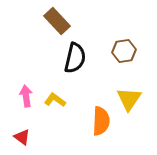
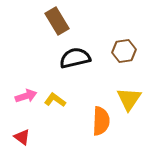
brown rectangle: rotated 12 degrees clockwise
black semicircle: rotated 116 degrees counterclockwise
pink arrow: rotated 80 degrees clockwise
